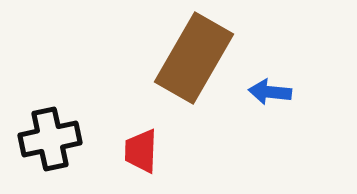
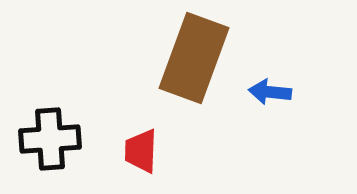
brown rectangle: rotated 10 degrees counterclockwise
black cross: rotated 8 degrees clockwise
